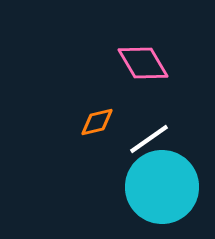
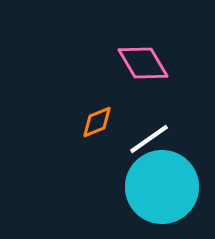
orange diamond: rotated 9 degrees counterclockwise
